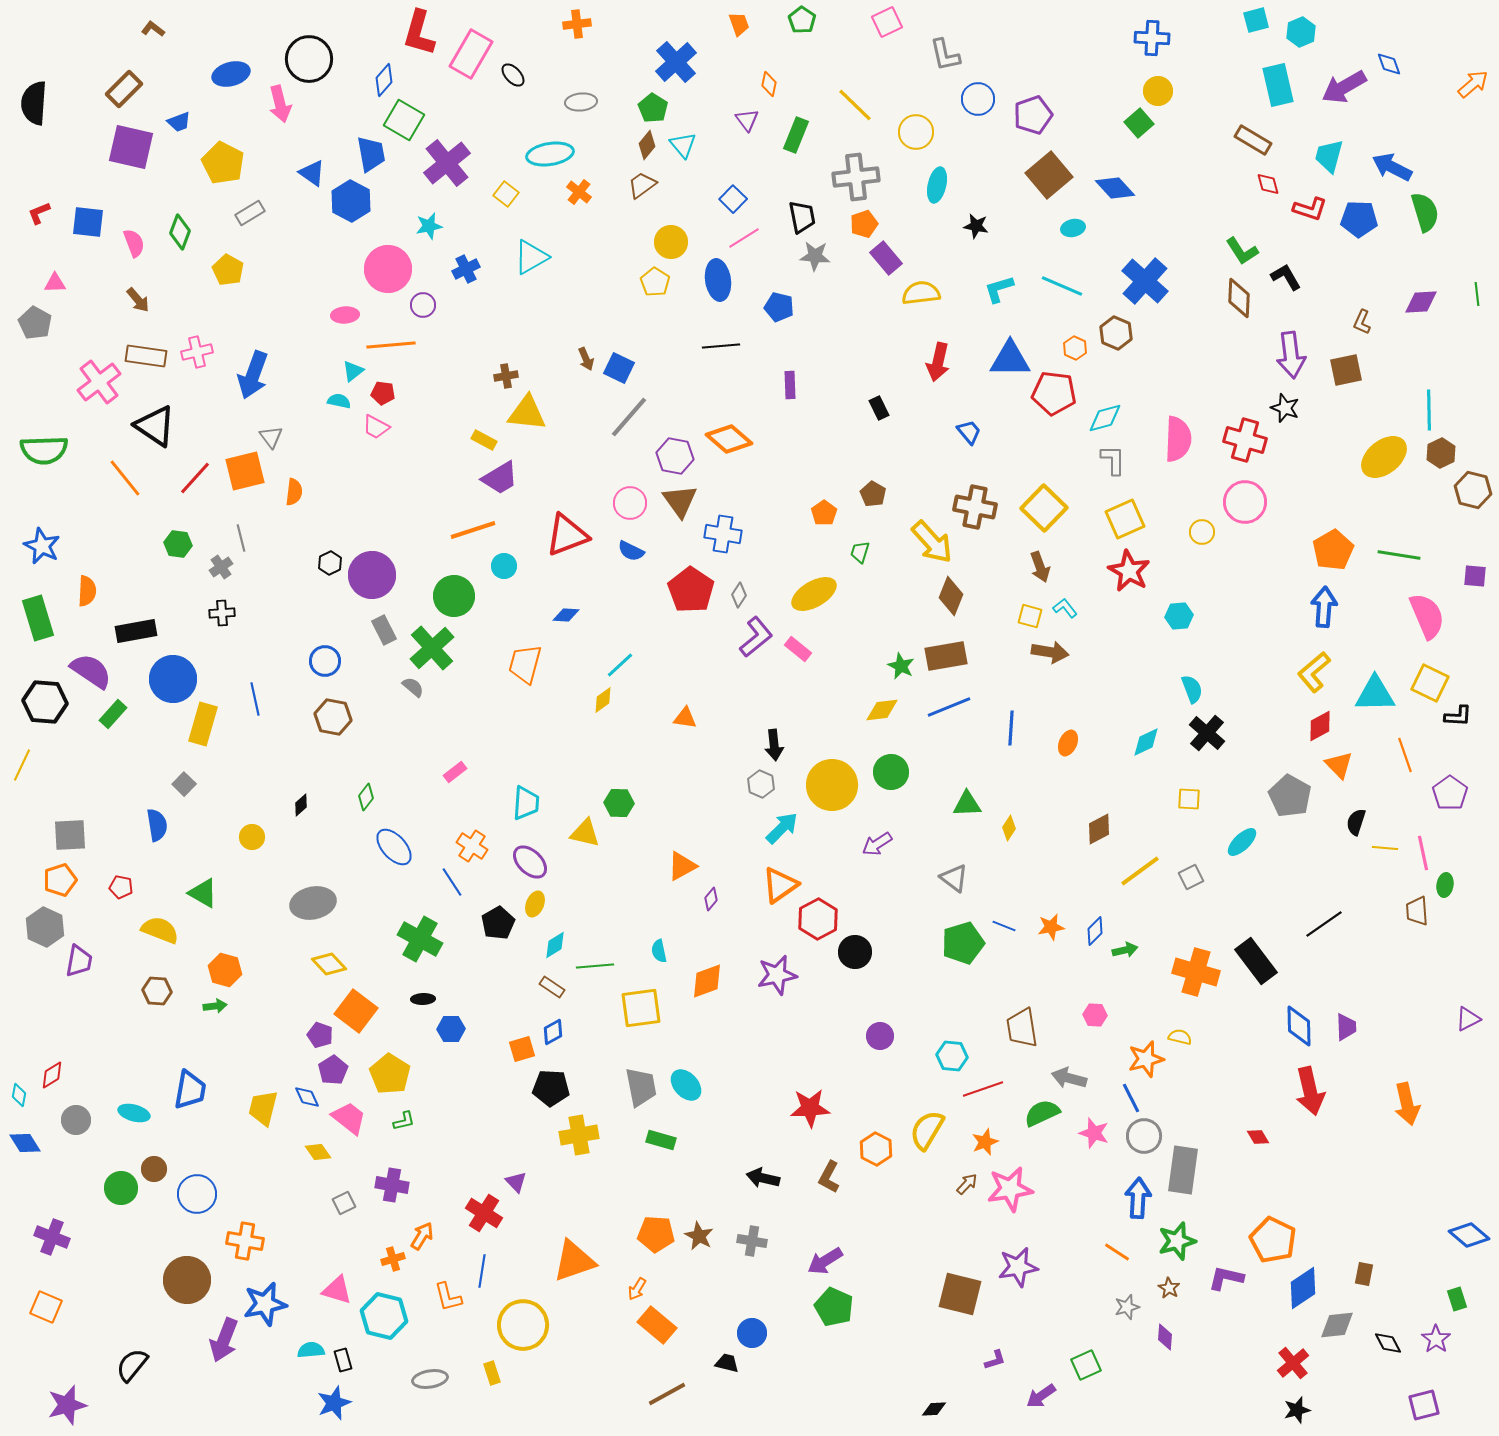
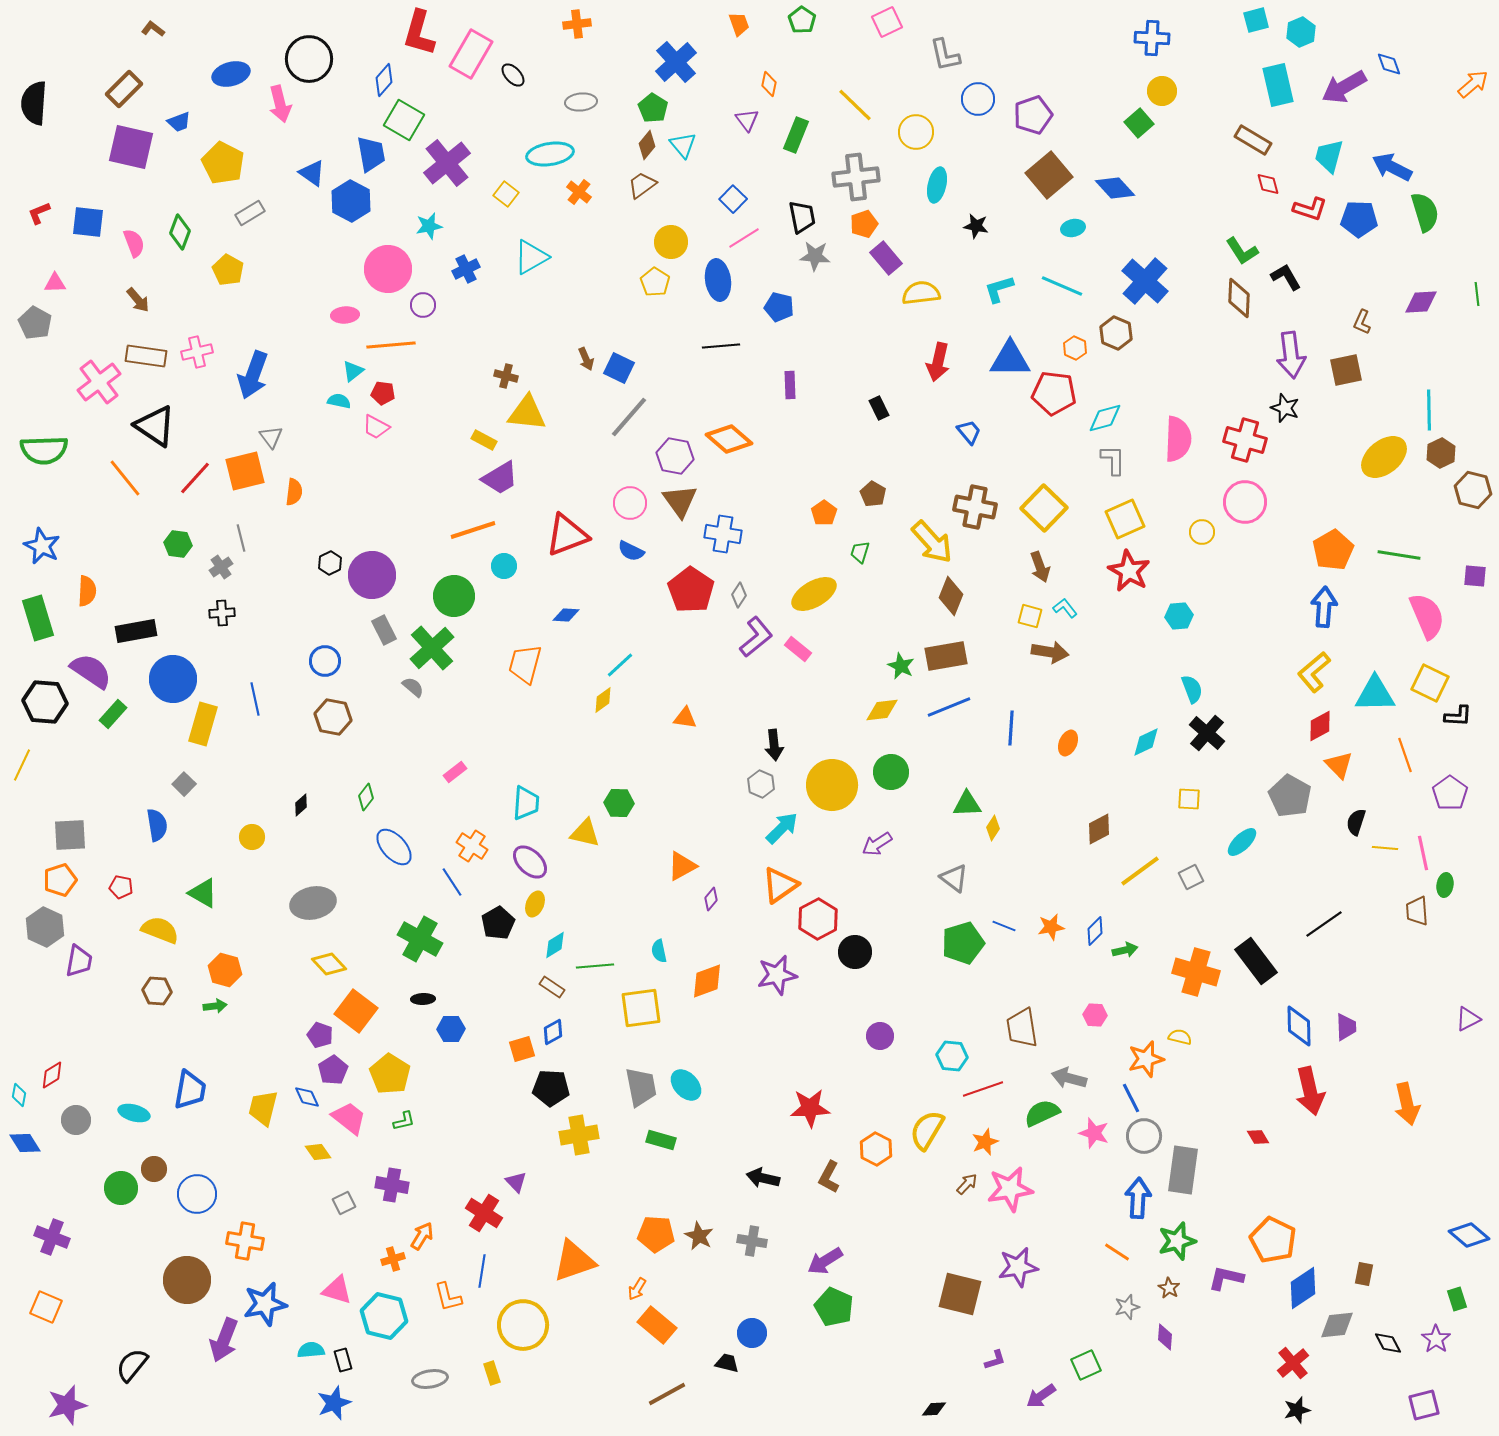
yellow circle at (1158, 91): moved 4 px right
brown cross at (506, 376): rotated 25 degrees clockwise
yellow diamond at (1009, 828): moved 16 px left
